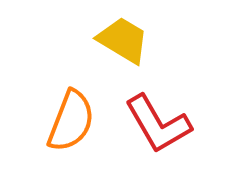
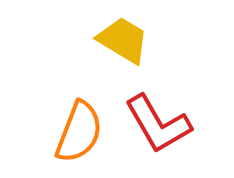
orange semicircle: moved 8 px right, 11 px down
